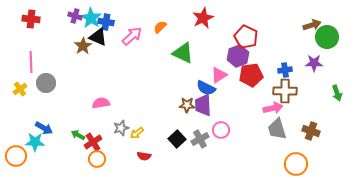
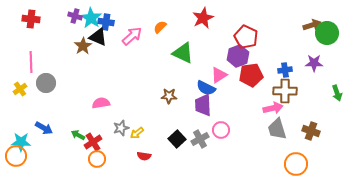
green circle at (327, 37): moved 4 px up
brown star at (187, 105): moved 18 px left, 9 px up
cyan star at (35, 142): moved 14 px left
